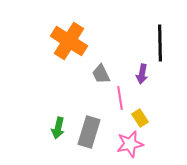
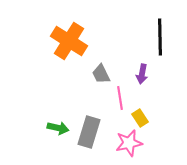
black line: moved 6 px up
green arrow: rotated 90 degrees counterclockwise
pink star: moved 1 px left, 1 px up
